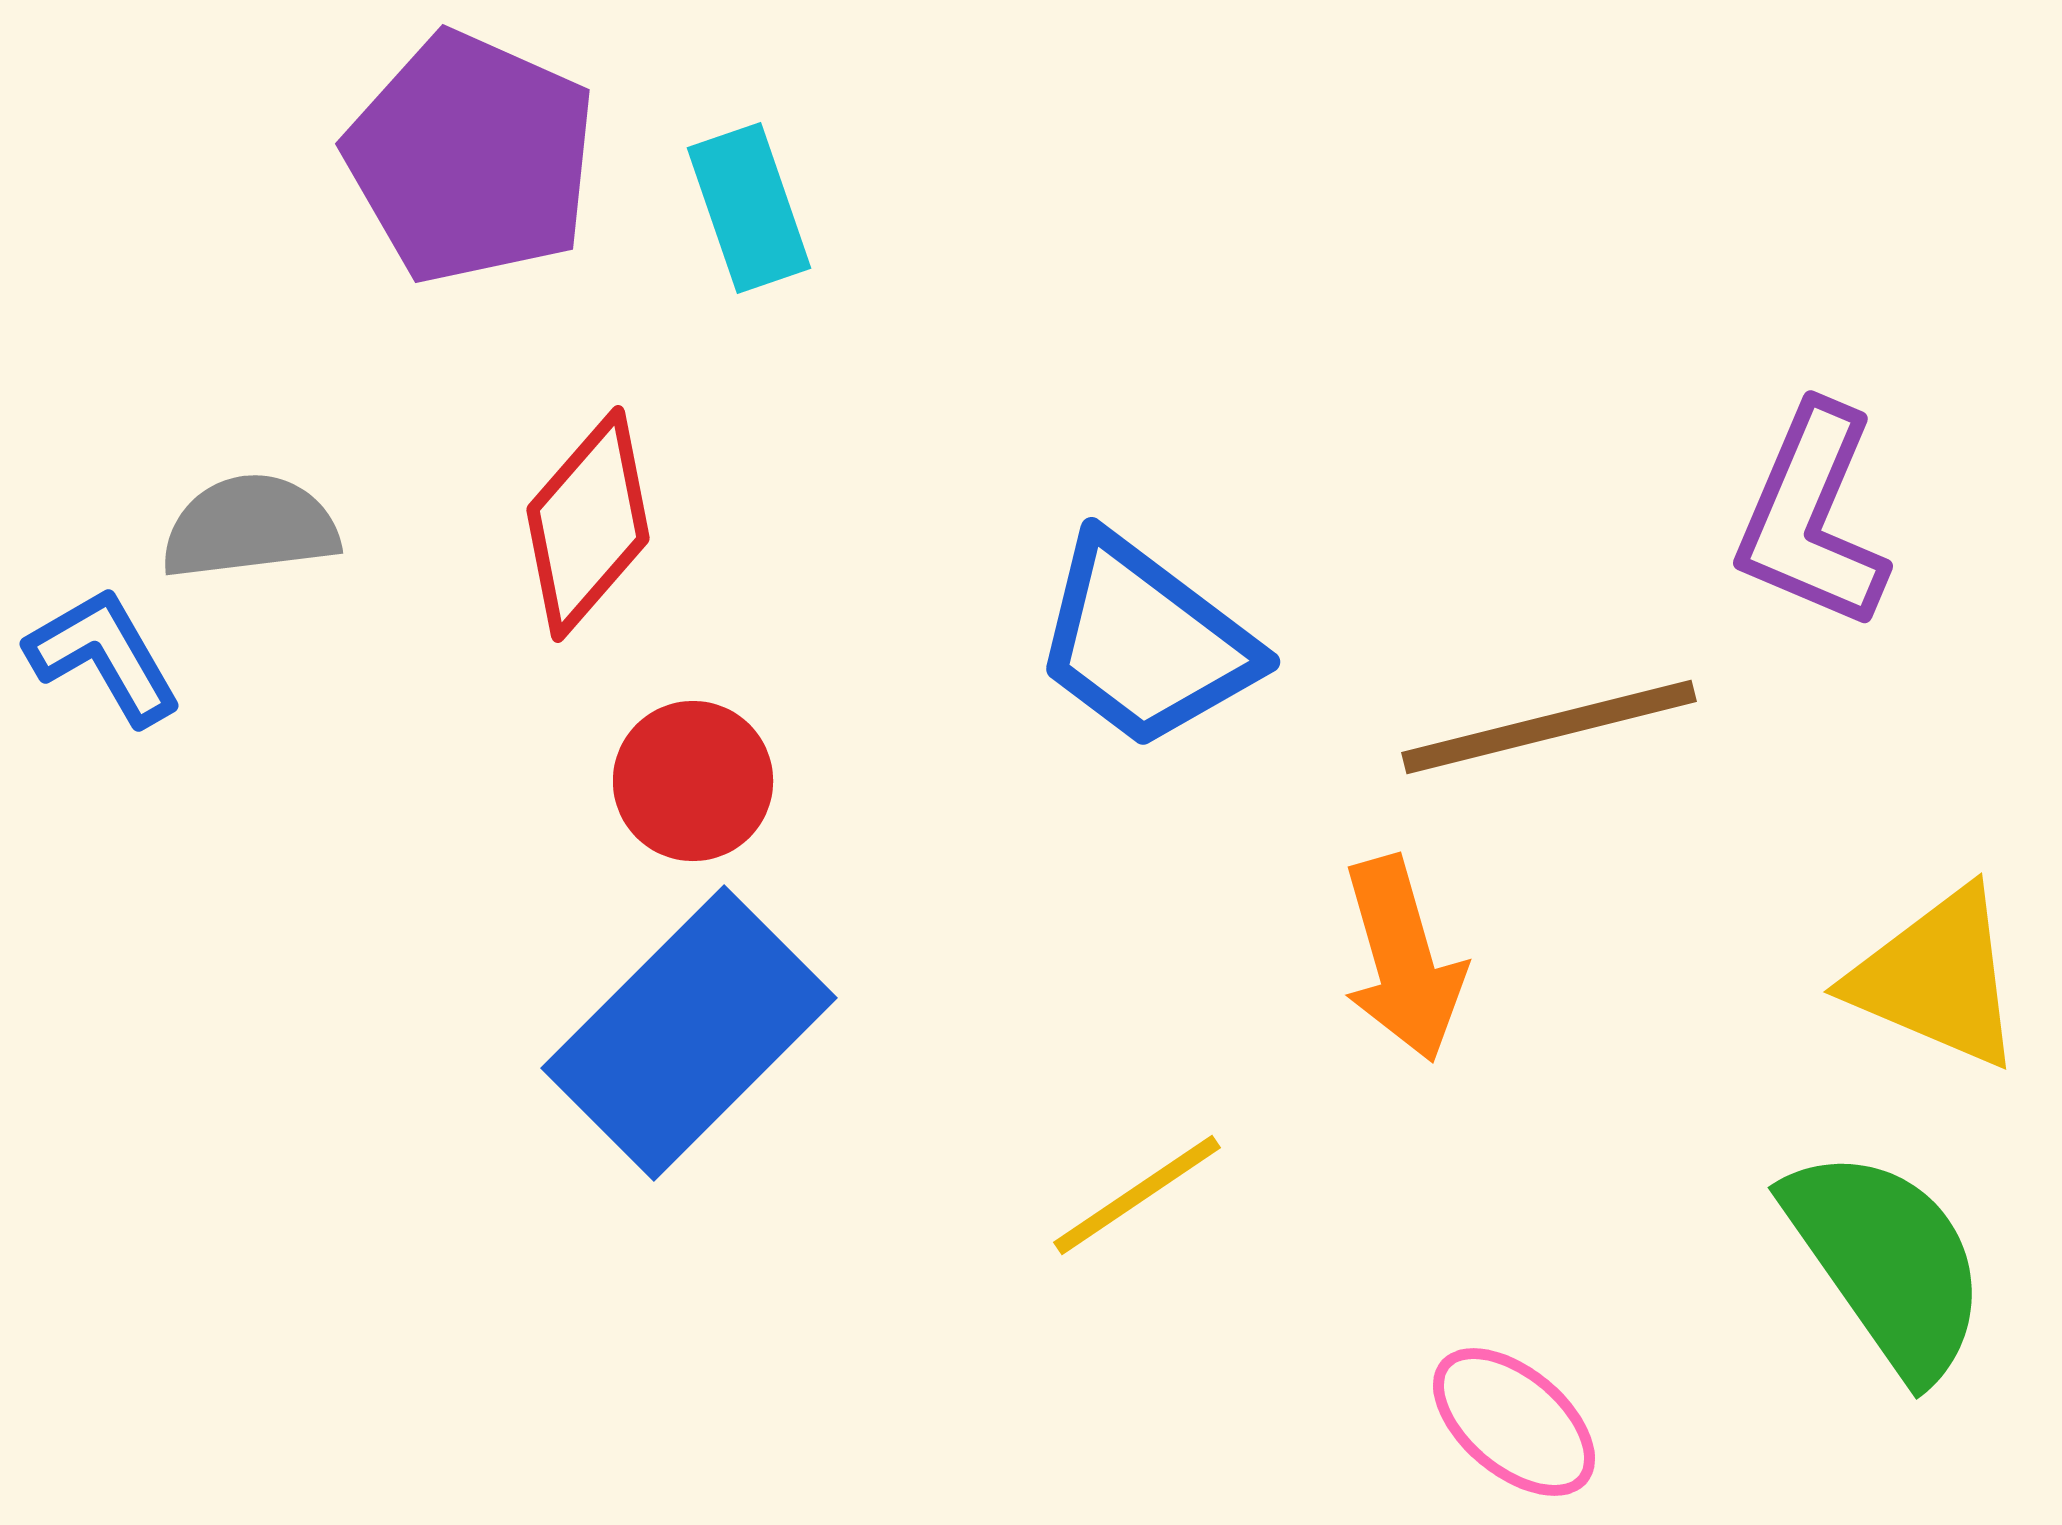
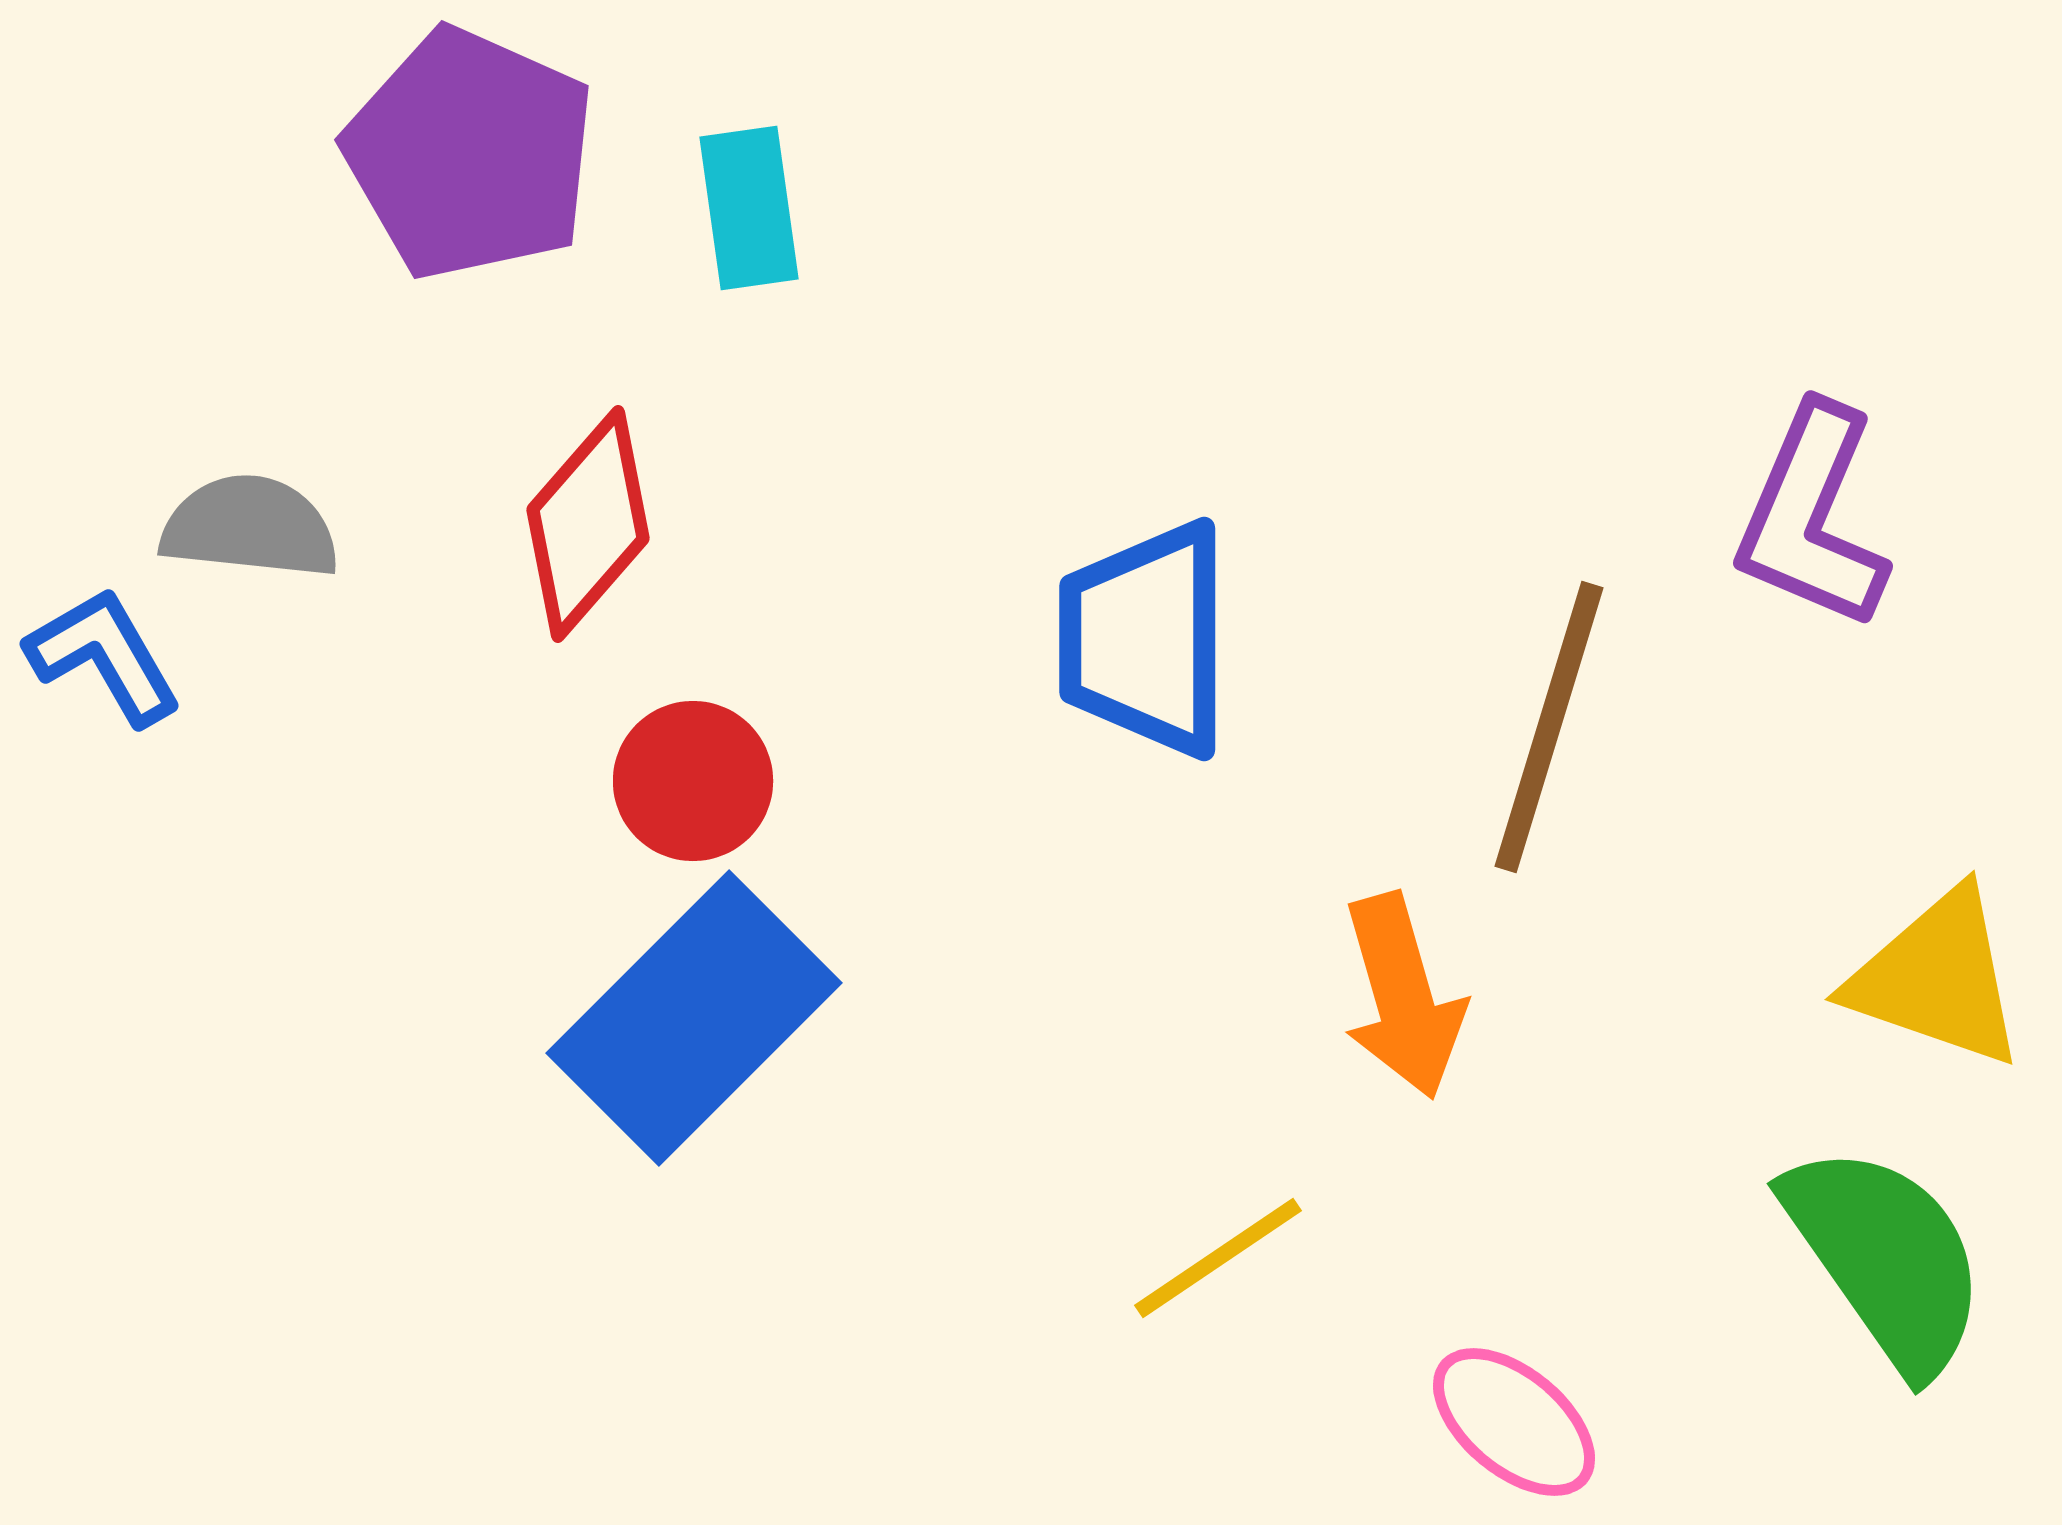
purple pentagon: moved 1 px left, 4 px up
cyan rectangle: rotated 11 degrees clockwise
gray semicircle: rotated 13 degrees clockwise
blue trapezoid: moved 3 px up; rotated 53 degrees clockwise
brown line: rotated 59 degrees counterclockwise
orange arrow: moved 37 px down
yellow triangle: rotated 4 degrees counterclockwise
blue rectangle: moved 5 px right, 15 px up
yellow line: moved 81 px right, 63 px down
green semicircle: moved 1 px left, 4 px up
